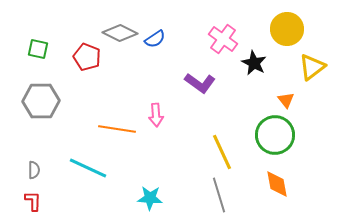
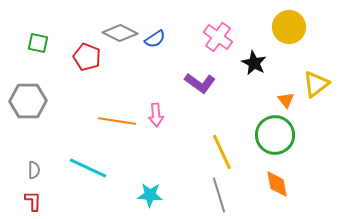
yellow circle: moved 2 px right, 2 px up
pink cross: moved 5 px left, 2 px up
green square: moved 6 px up
yellow triangle: moved 4 px right, 17 px down
gray hexagon: moved 13 px left
orange line: moved 8 px up
cyan star: moved 3 px up
